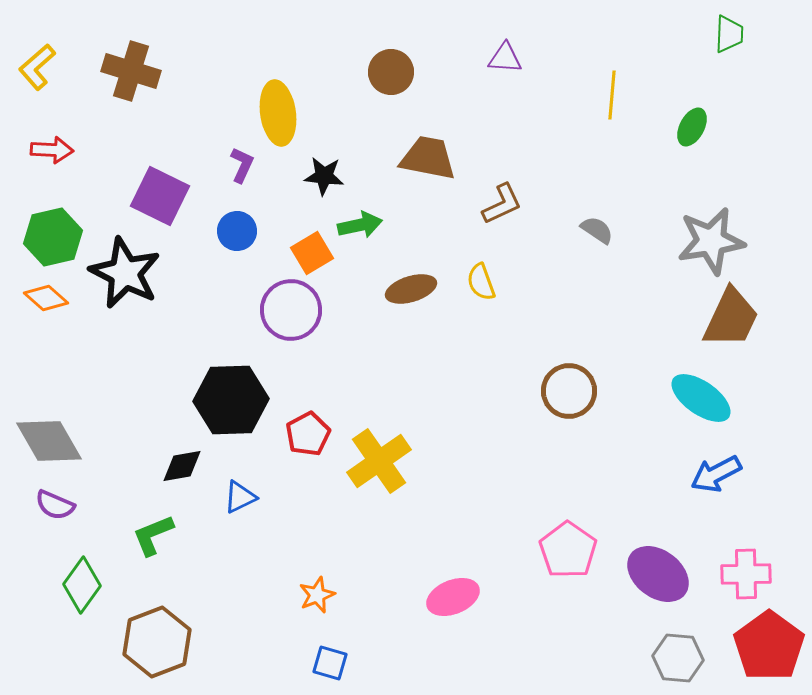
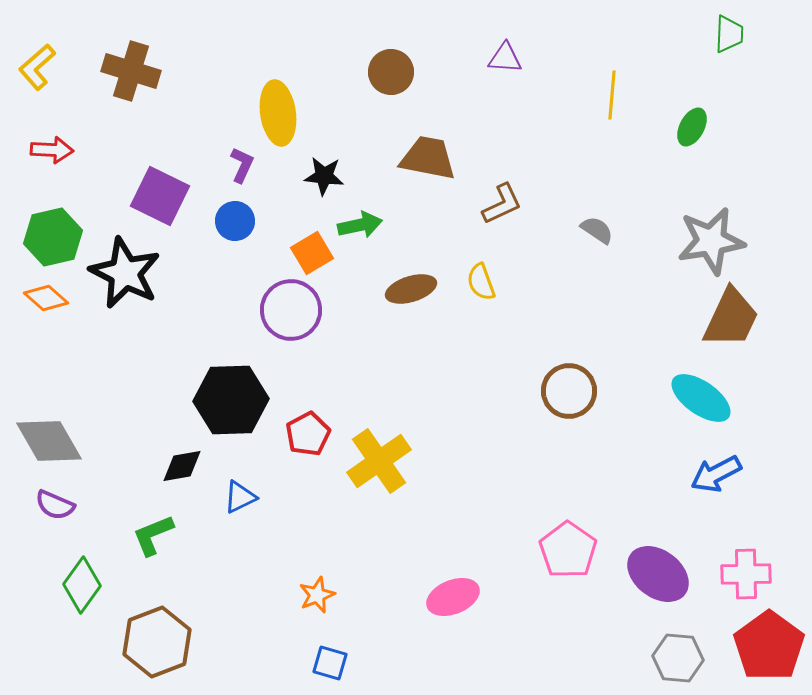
blue circle at (237, 231): moved 2 px left, 10 px up
